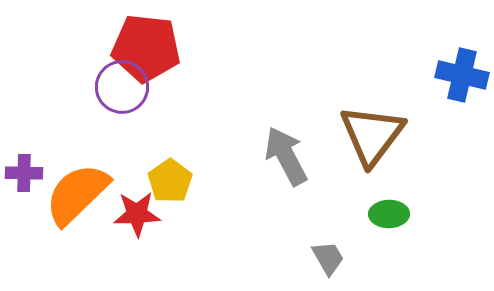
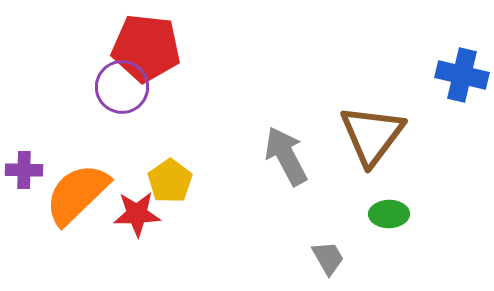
purple cross: moved 3 px up
